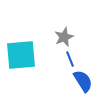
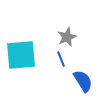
gray star: moved 3 px right
blue line: moved 9 px left
